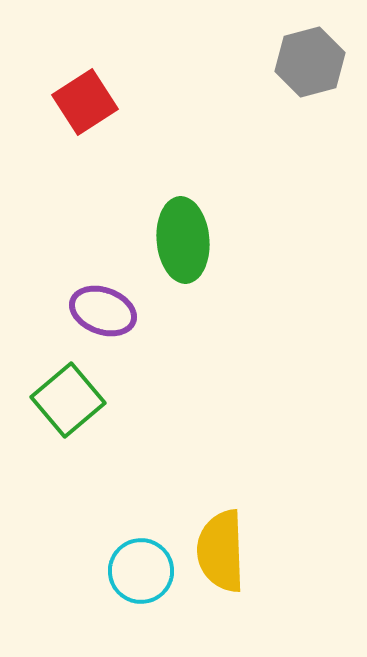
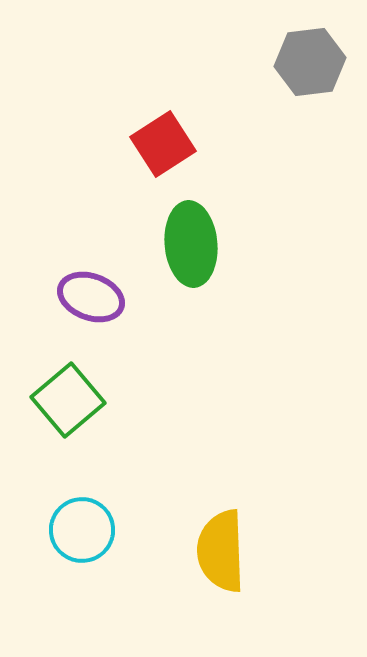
gray hexagon: rotated 8 degrees clockwise
red square: moved 78 px right, 42 px down
green ellipse: moved 8 px right, 4 px down
purple ellipse: moved 12 px left, 14 px up
cyan circle: moved 59 px left, 41 px up
